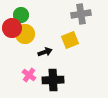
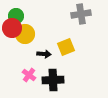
green circle: moved 5 px left, 1 px down
yellow square: moved 4 px left, 7 px down
black arrow: moved 1 px left, 2 px down; rotated 24 degrees clockwise
